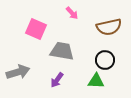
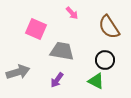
brown semicircle: rotated 70 degrees clockwise
green triangle: rotated 24 degrees clockwise
